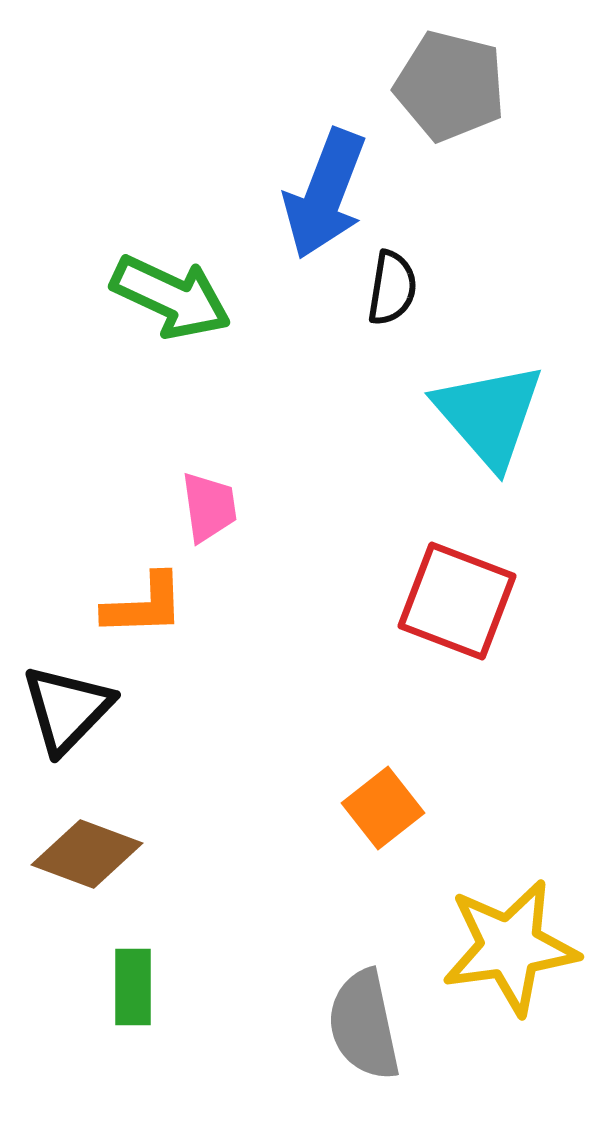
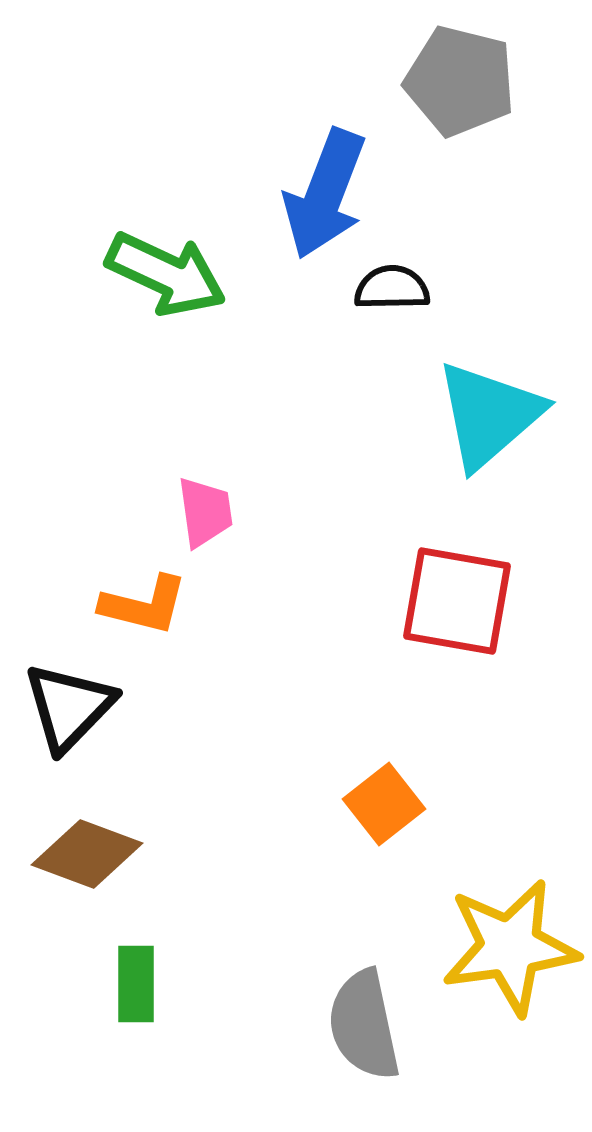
gray pentagon: moved 10 px right, 5 px up
black semicircle: rotated 100 degrees counterclockwise
green arrow: moved 5 px left, 23 px up
cyan triangle: rotated 30 degrees clockwise
pink trapezoid: moved 4 px left, 5 px down
red square: rotated 11 degrees counterclockwise
orange L-shape: rotated 16 degrees clockwise
black triangle: moved 2 px right, 2 px up
orange square: moved 1 px right, 4 px up
green rectangle: moved 3 px right, 3 px up
